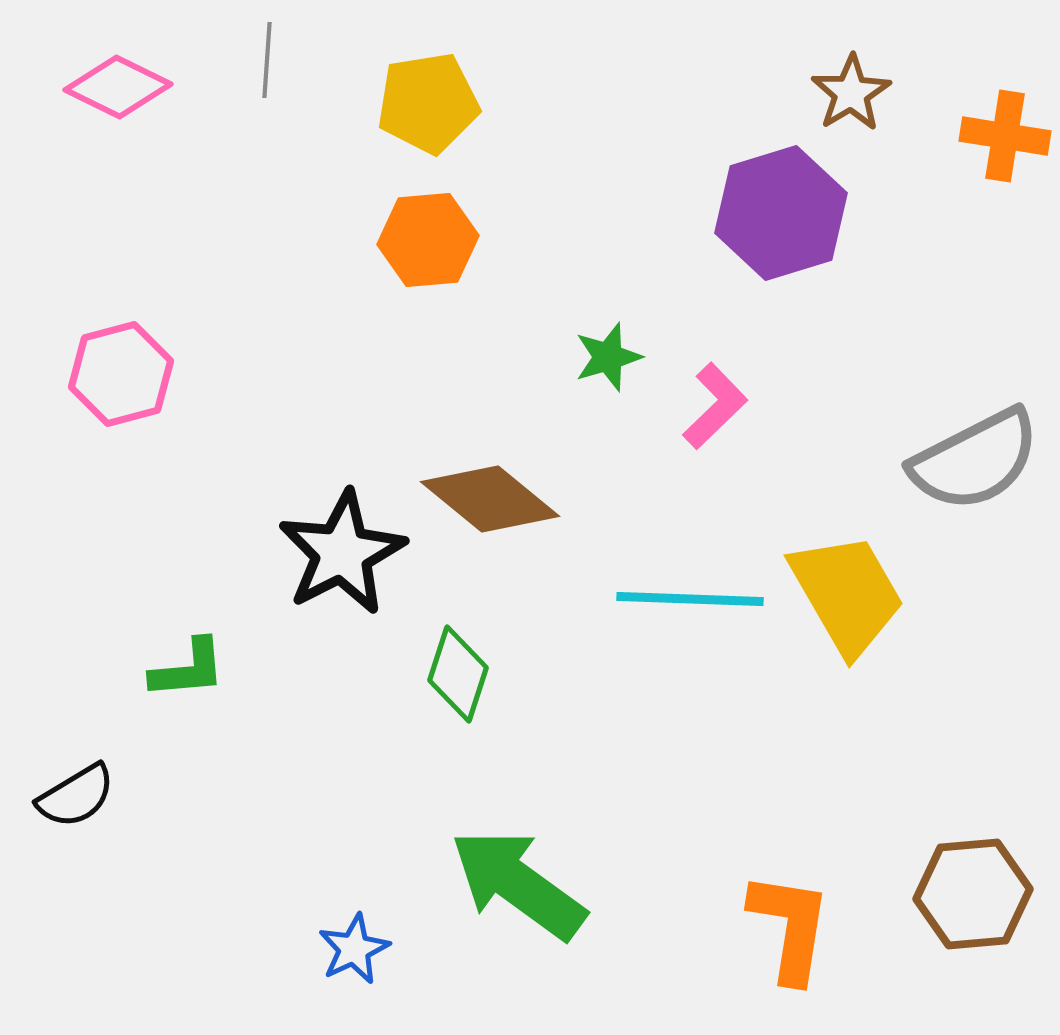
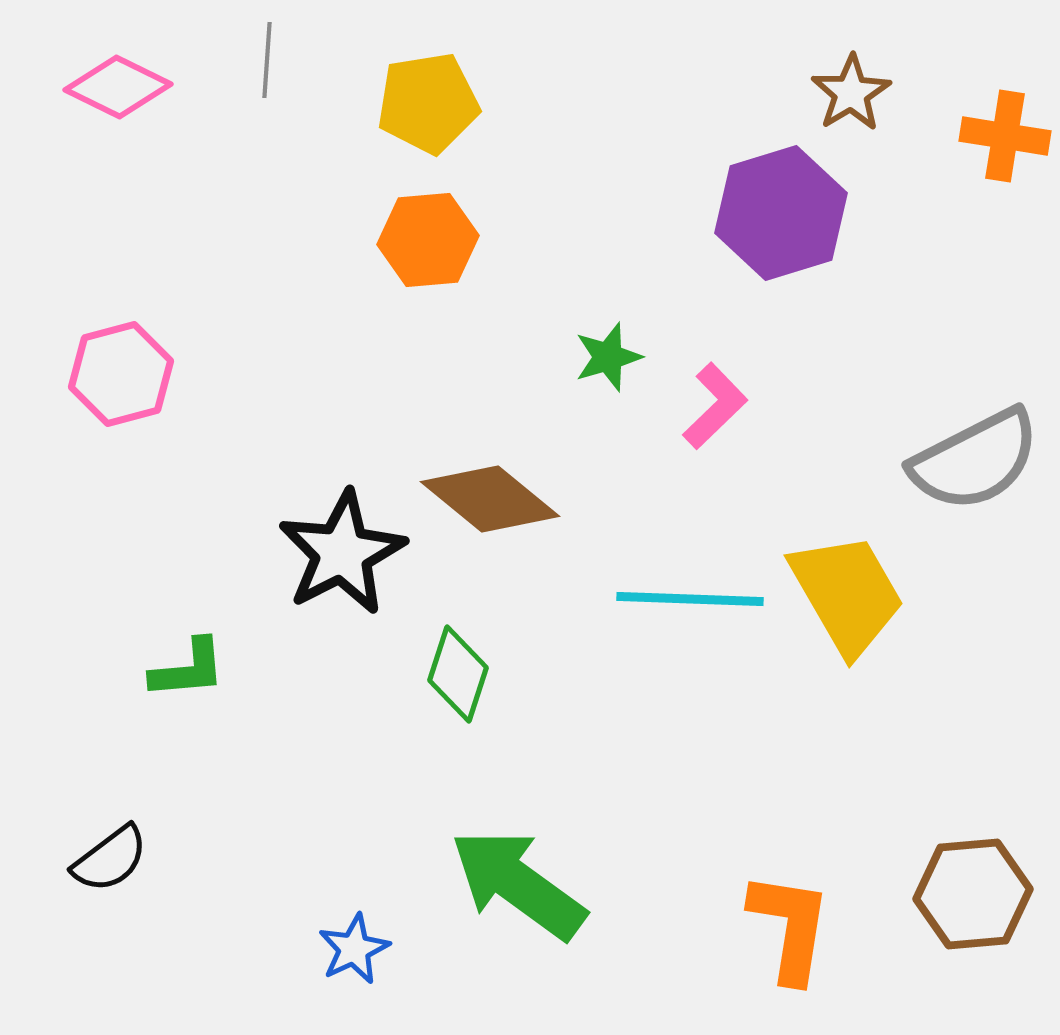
black semicircle: moved 34 px right, 63 px down; rotated 6 degrees counterclockwise
